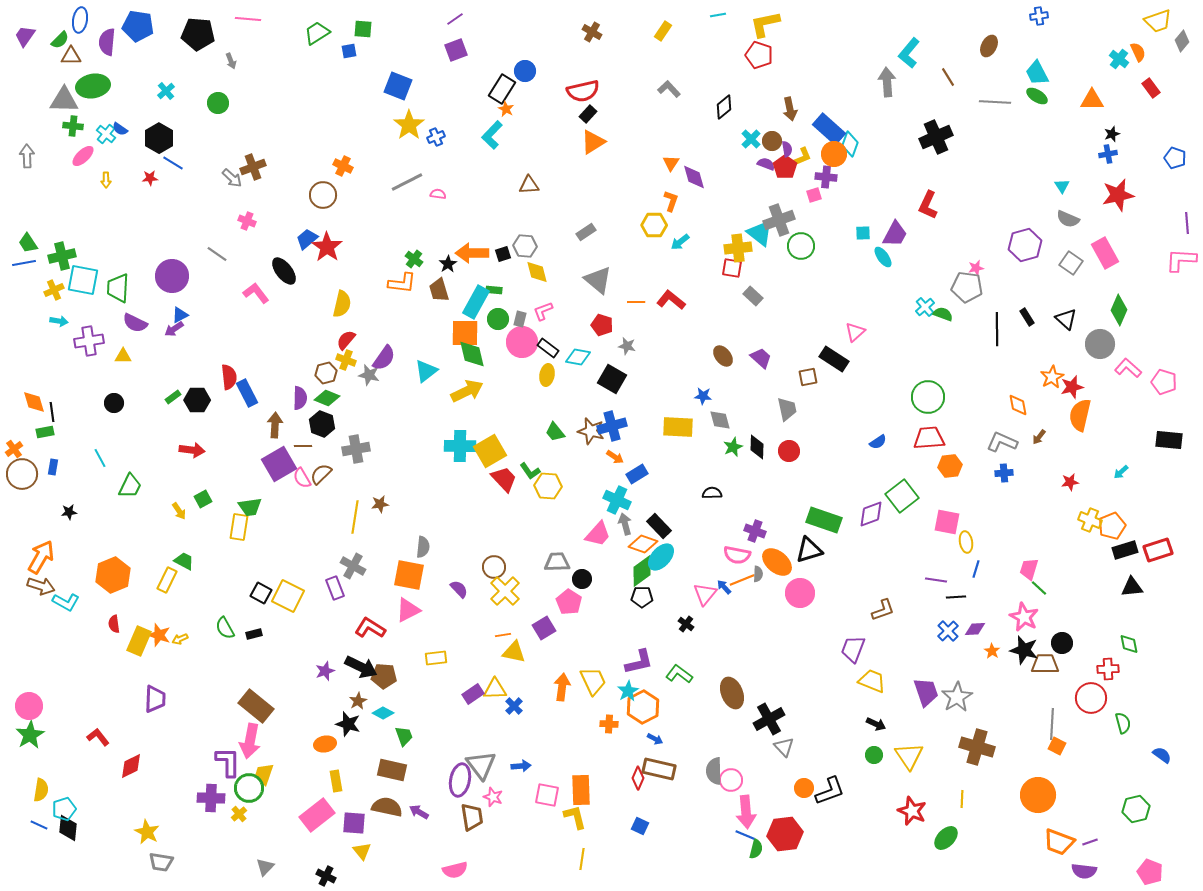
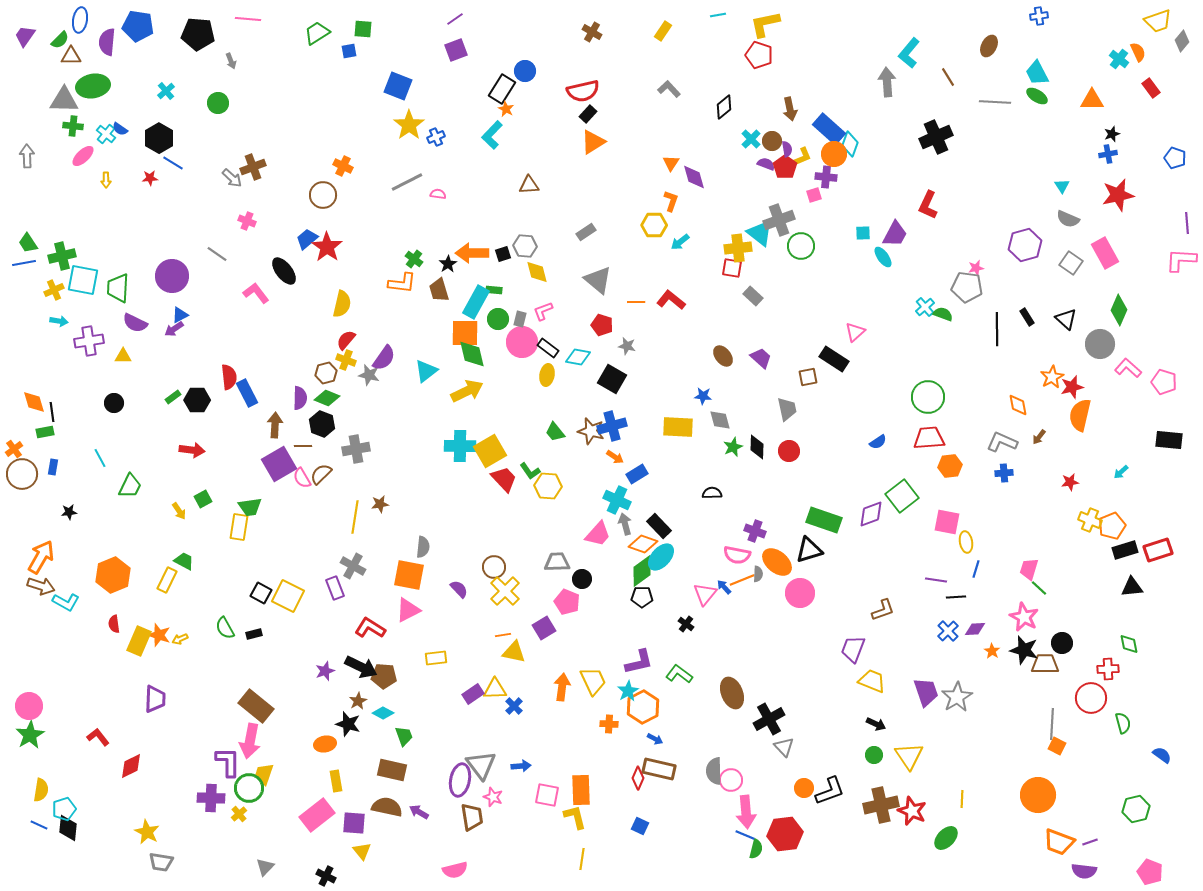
pink pentagon at (569, 602): moved 2 px left; rotated 10 degrees counterclockwise
brown cross at (977, 747): moved 96 px left, 58 px down; rotated 28 degrees counterclockwise
